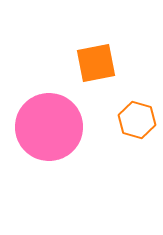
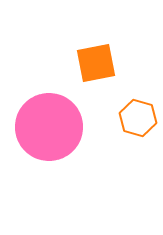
orange hexagon: moved 1 px right, 2 px up
